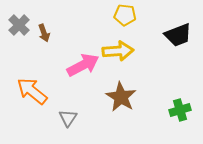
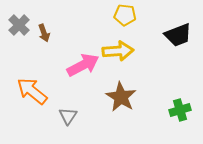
gray triangle: moved 2 px up
